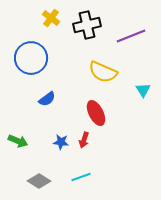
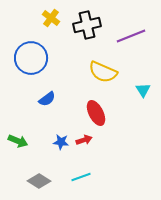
red arrow: rotated 126 degrees counterclockwise
